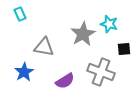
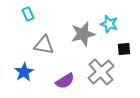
cyan rectangle: moved 8 px right
gray star: rotated 15 degrees clockwise
gray triangle: moved 2 px up
gray cross: rotated 28 degrees clockwise
